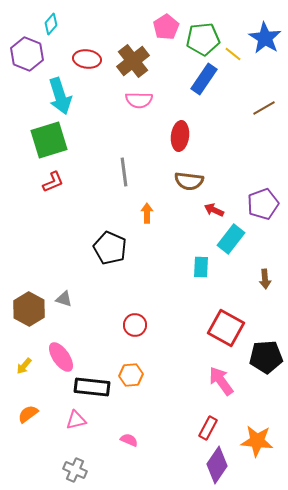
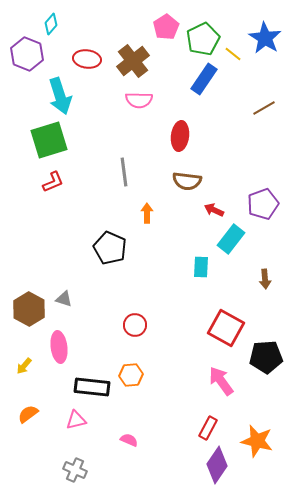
green pentagon at (203, 39): rotated 20 degrees counterclockwise
brown semicircle at (189, 181): moved 2 px left
pink ellipse at (61, 357): moved 2 px left, 10 px up; rotated 28 degrees clockwise
orange star at (257, 441): rotated 8 degrees clockwise
